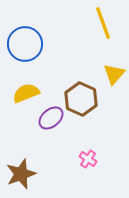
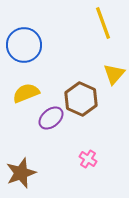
blue circle: moved 1 px left, 1 px down
brown star: moved 1 px up
